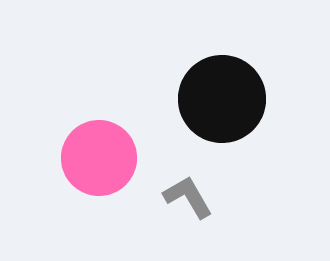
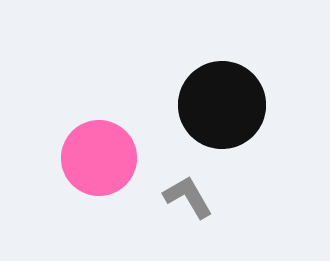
black circle: moved 6 px down
